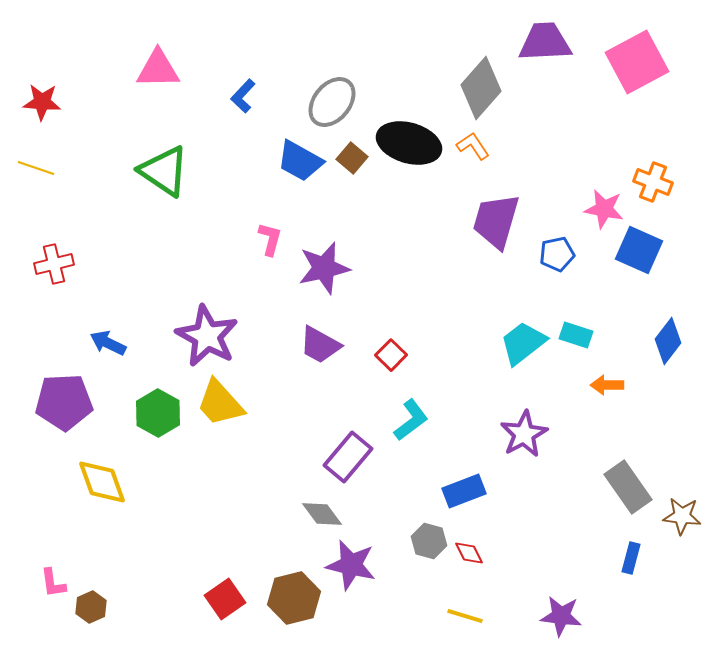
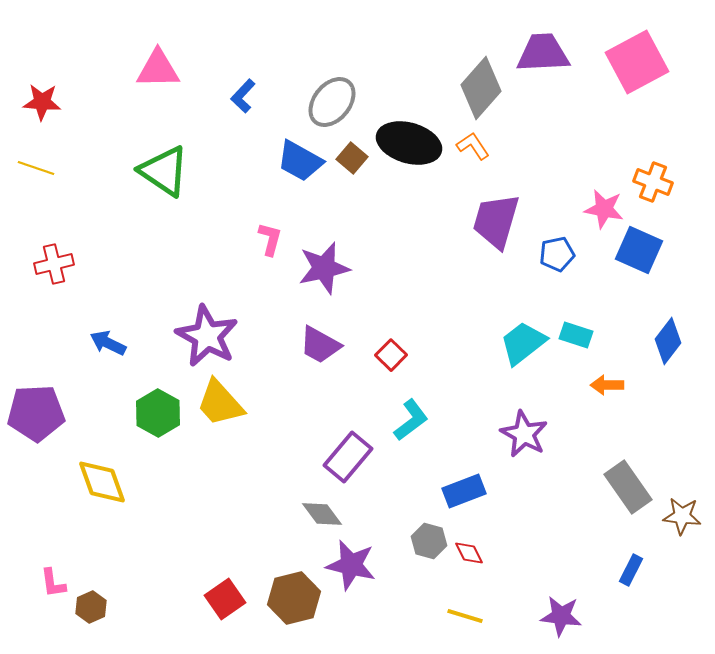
purple trapezoid at (545, 42): moved 2 px left, 11 px down
purple pentagon at (64, 402): moved 28 px left, 11 px down
purple star at (524, 434): rotated 15 degrees counterclockwise
blue rectangle at (631, 558): moved 12 px down; rotated 12 degrees clockwise
